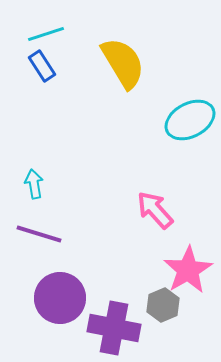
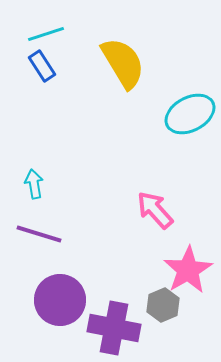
cyan ellipse: moved 6 px up
purple circle: moved 2 px down
